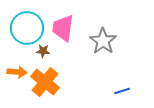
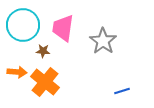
cyan circle: moved 4 px left, 3 px up
